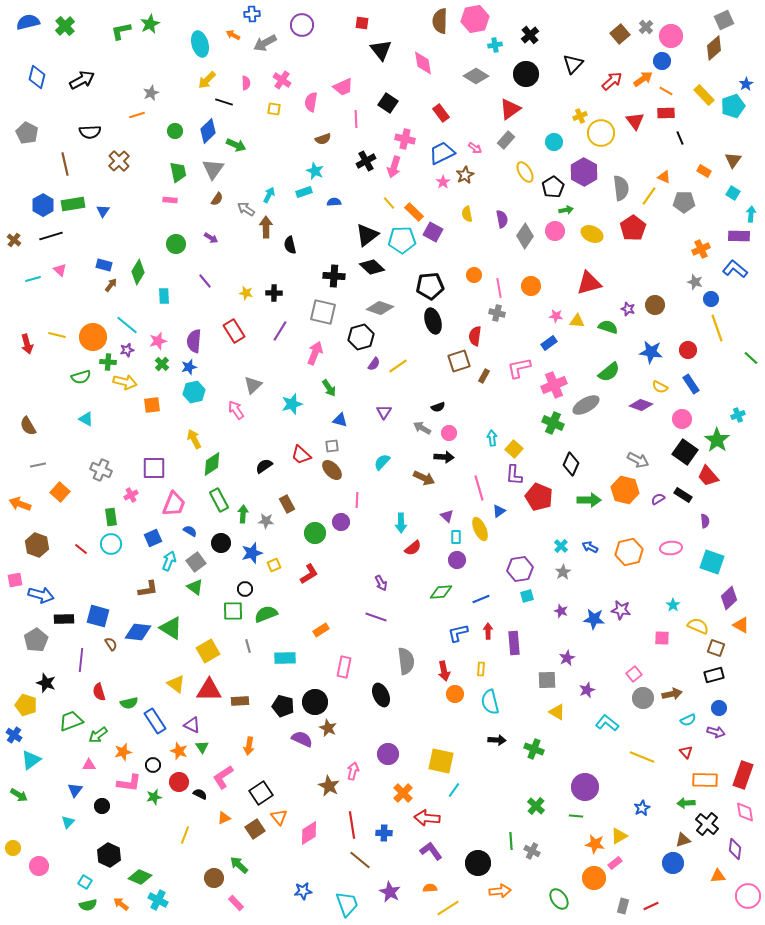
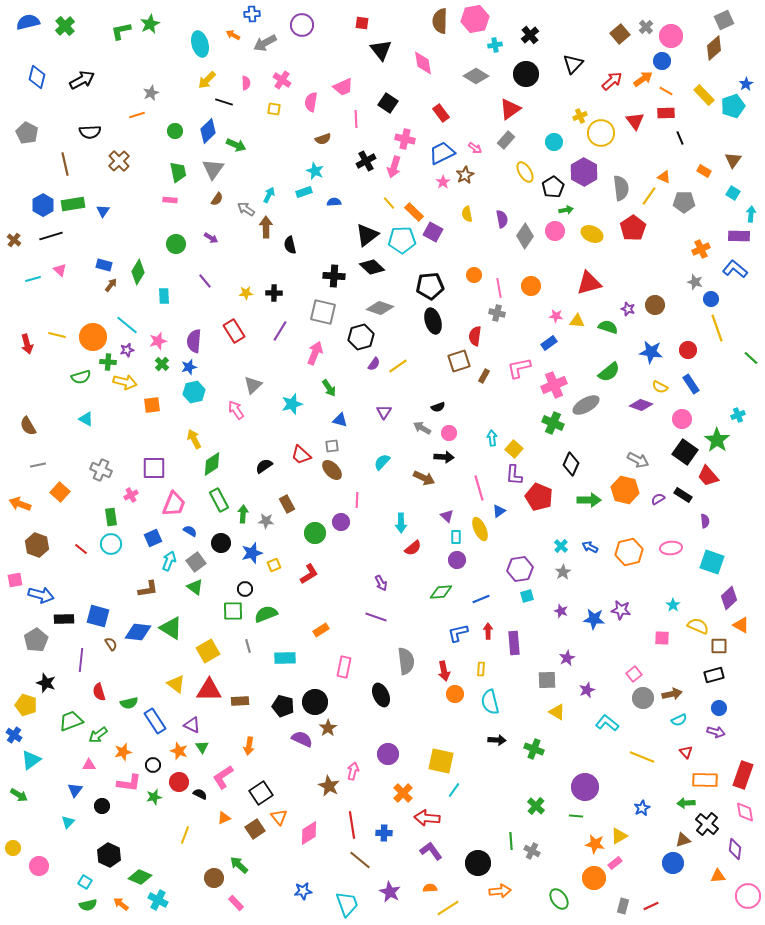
yellow star at (246, 293): rotated 16 degrees counterclockwise
brown square at (716, 648): moved 3 px right, 2 px up; rotated 18 degrees counterclockwise
cyan semicircle at (688, 720): moved 9 px left
brown star at (328, 728): rotated 12 degrees clockwise
